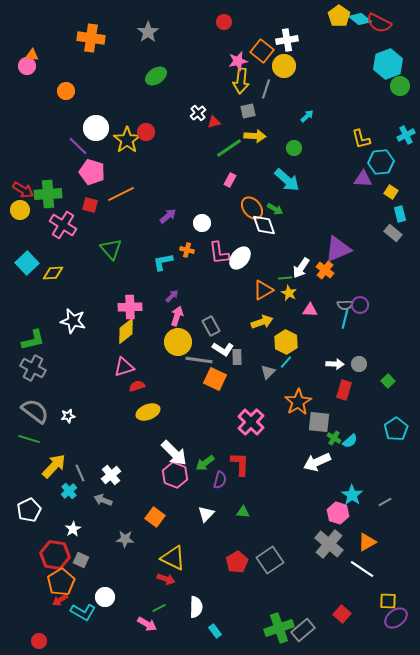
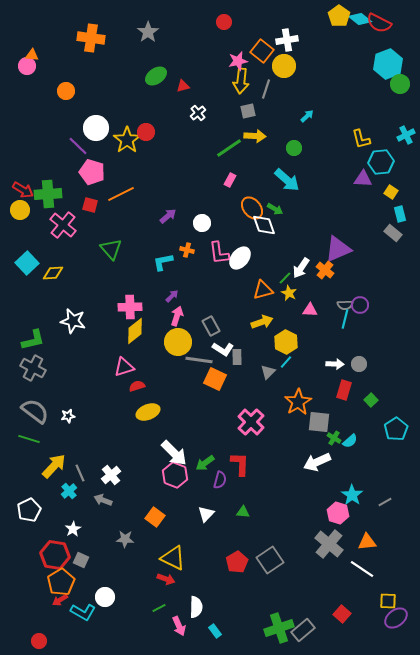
green circle at (400, 86): moved 2 px up
red triangle at (214, 122): moved 31 px left, 36 px up
pink cross at (63, 225): rotated 8 degrees clockwise
green line at (285, 278): rotated 40 degrees counterclockwise
orange triangle at (263, 290): rotated 15 degrees clockwise
yellow diamond at (126, 331): moved 9 px right
green square at (388, 381): moved 17 px left, 19 px down
orange triangle at (367, 542): rotated 24 degrees clockwise
pink arrow at (147, 624): moved 32 px right, 2 px down; rotated 36 degrees clockwise
